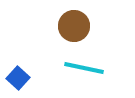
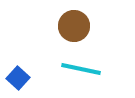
cyan line: moved 3 px left, 1 px down
